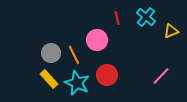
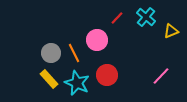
red line: rotated 56 degrees clockwise
orange line: moved 2 px up
